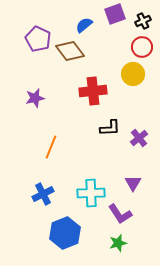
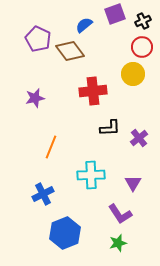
cyan cross: moved 18 px up
